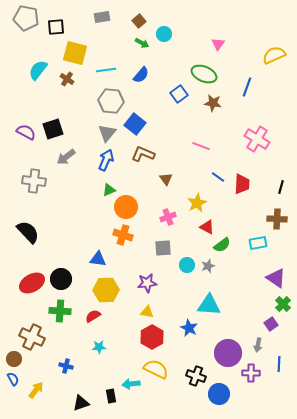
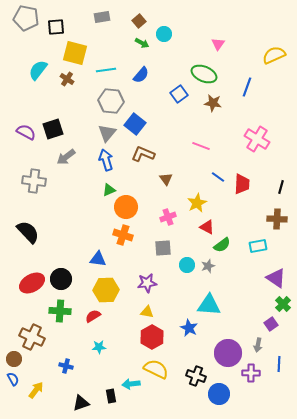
blue arrow at (106, 160): rotated 40 degrees counterclockwise
cyan rectangle at (258, 243): moved 3 px down
